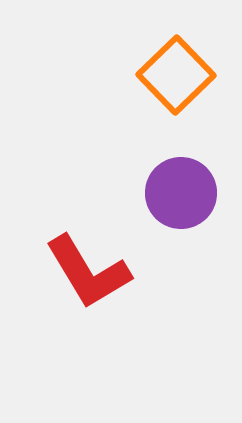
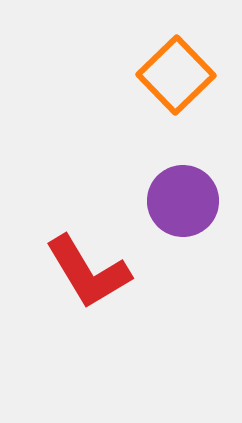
purple circle: moved 2 px right, 8 px down
